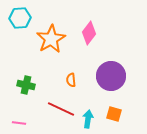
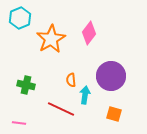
cyan hexagon: rotated 20 degrees counterclockwise
cyan arrow: moved 3 px left, 24 px up
